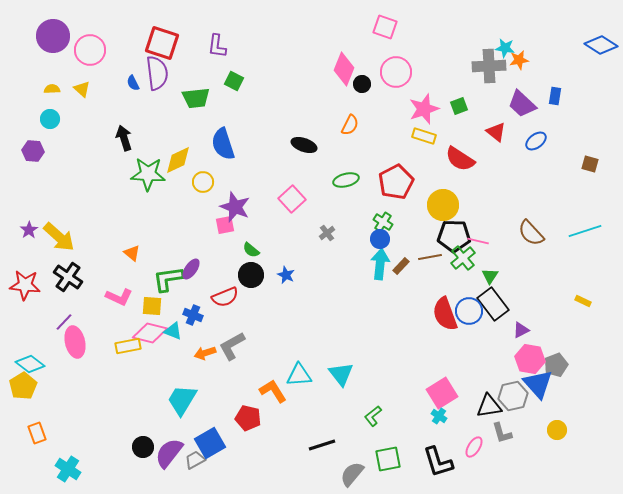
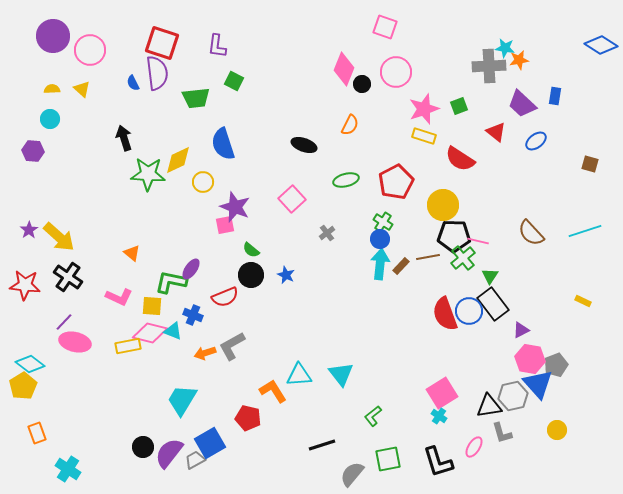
brown line at (430, 257): moved 2 px left
green L-shape at (168, 279): moved 3 px right, 3 px down; rotated 20 degrees clockwise
pink ellipse at (75, 342): rotated 64 degrees counterclockwise
